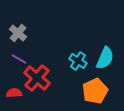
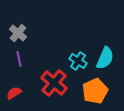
purple line: rotated 49 degrees clockwise
red cross: moved 17 px right, 5 px down
red semicircle: rotated 28 degrees counterclockwise
